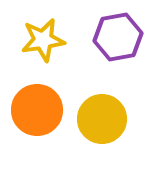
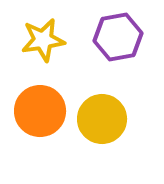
orange circle: moved 3 px right, 1 px down
